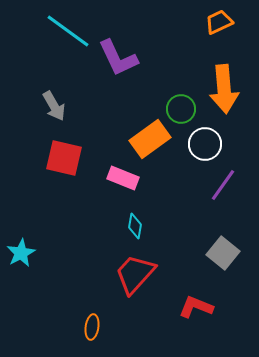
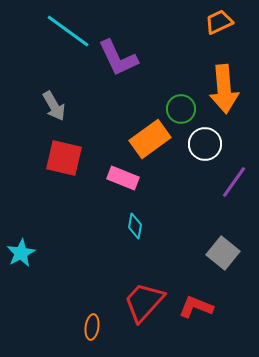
purple line: moved 11 px right, 3 px up
red trapezoid: moved 9 px right, 28 px down
